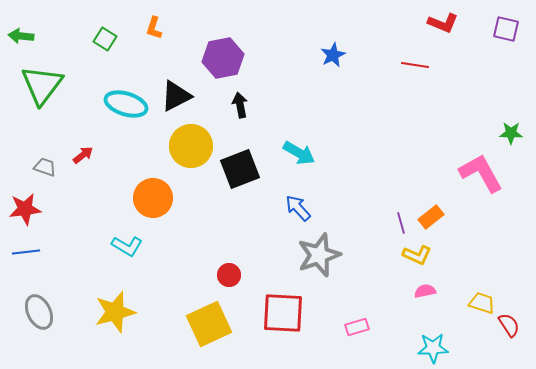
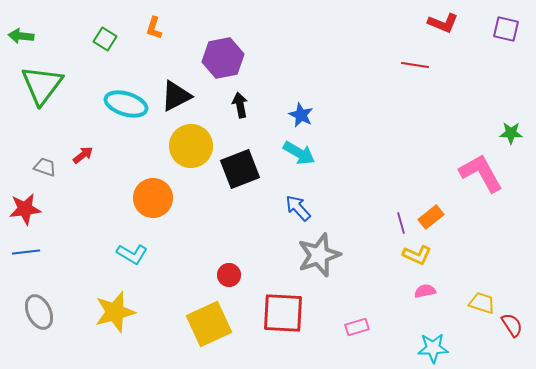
blue star: moved 32 px left, 60 px down; rotated 20 degrees counterclockwise
cyan L-shape: moved 5 px right, 8 px down
red semicircle: moved 3 px right
